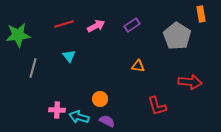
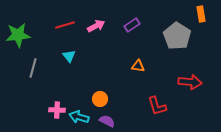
red line: moved 1 px right, 1 px down
